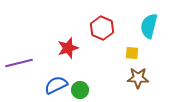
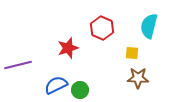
purple line: moved 1 px left, 2 px down
